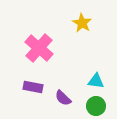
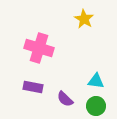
yellow star: moved 2 px right, 4 px up
pink cross: rotated 24 degrees counterclockwise
purple semicircle: moved 2 px right, 1 px down
